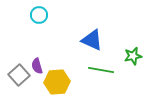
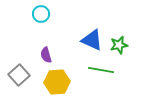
cyan circle: moved 2 px right, 1 px up
green star: moved 14 px left, 11 px up
purple semicircle: moved 9 px right, 11 px up
